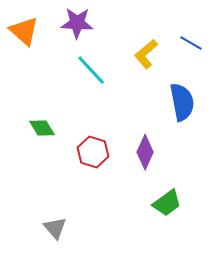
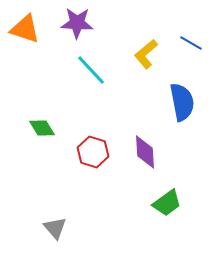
orange triangle: moved 1 px right, 2 px up; rotated 24 degrees counterclockwise
purple diamond: rotated 28 degrees counterclockwise
